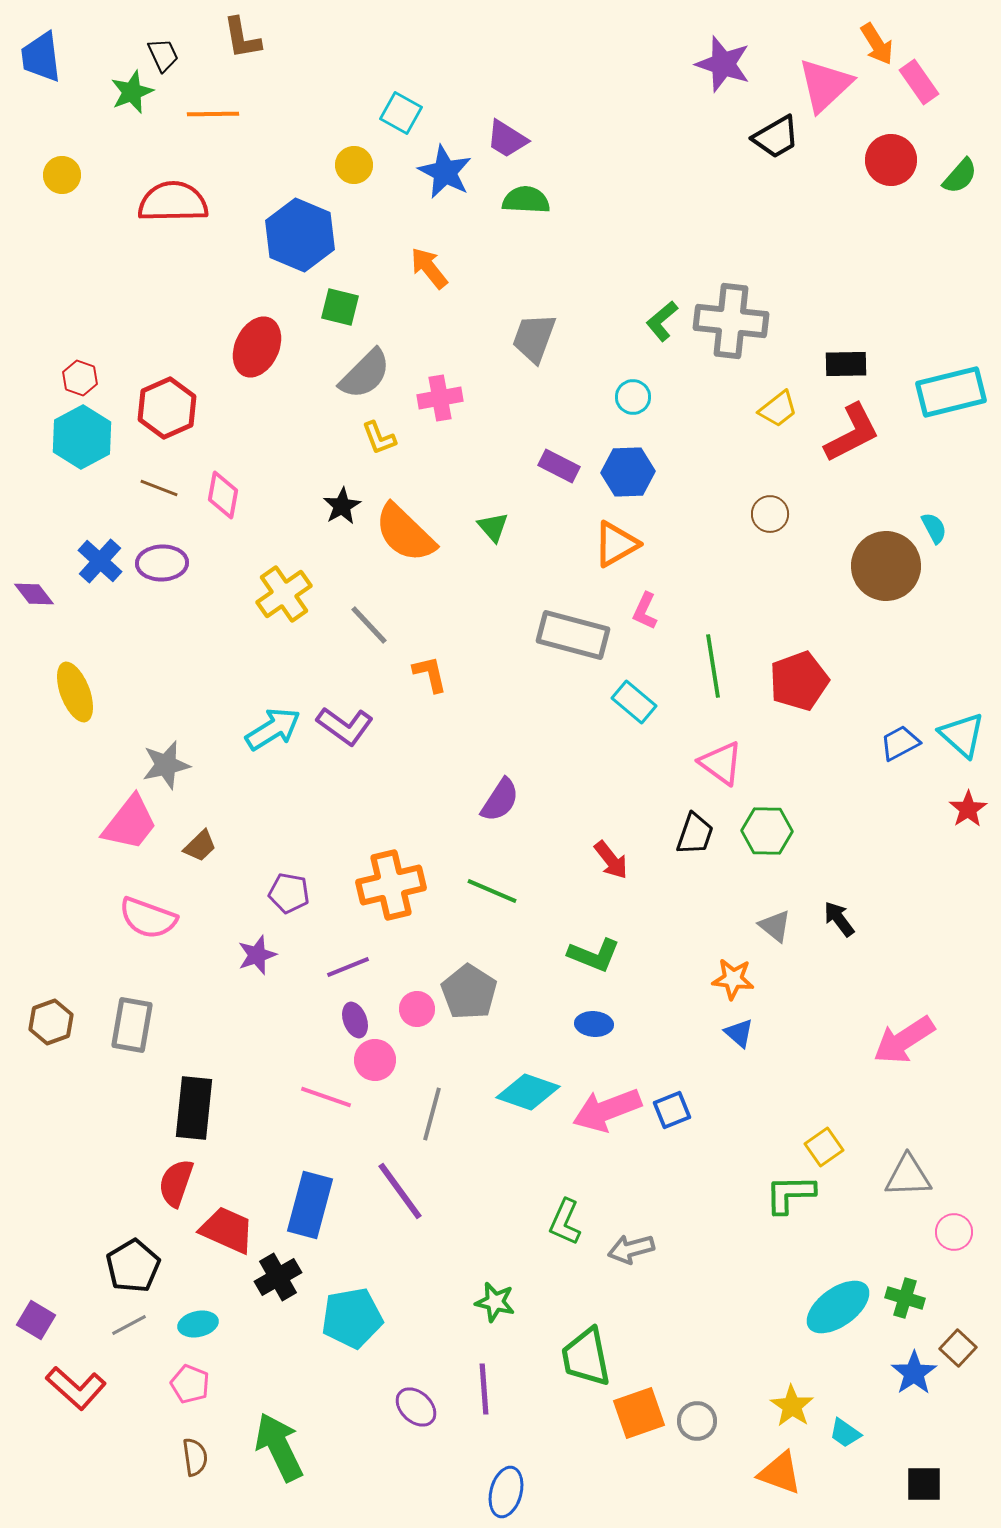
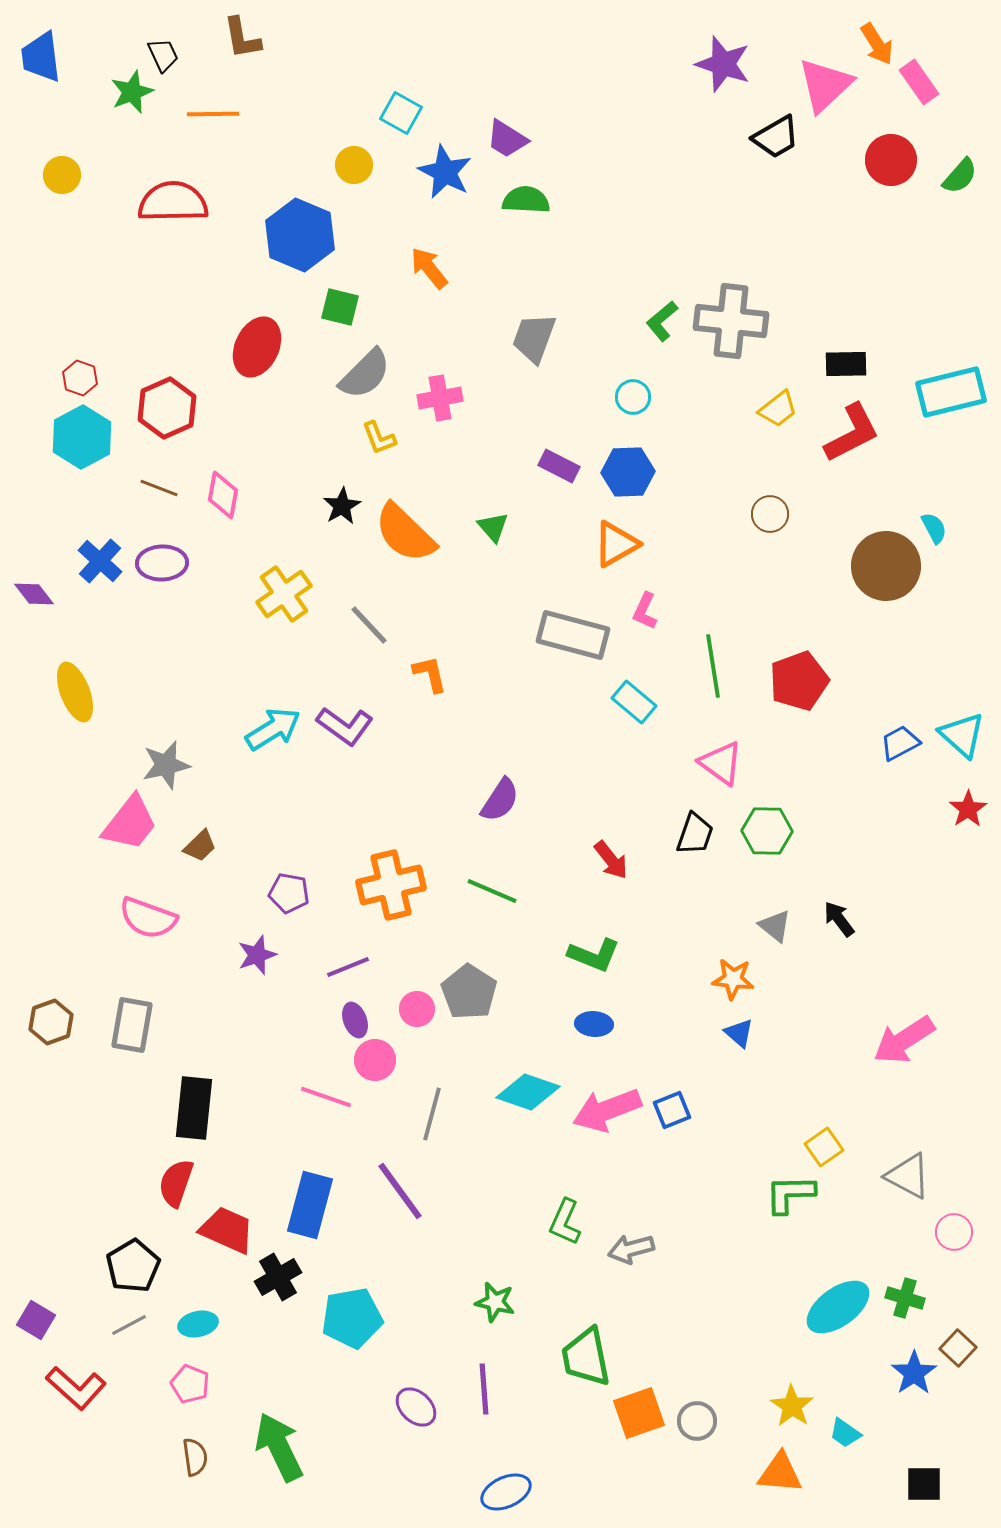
gray triangle at (908, 1176): rotated 30 degrees clockwise
orange triangle at (780, 1473): rotated 15 degrees counterclockwise
blue ellipse at (506, 1492): rotated 51 degrees clockwise
